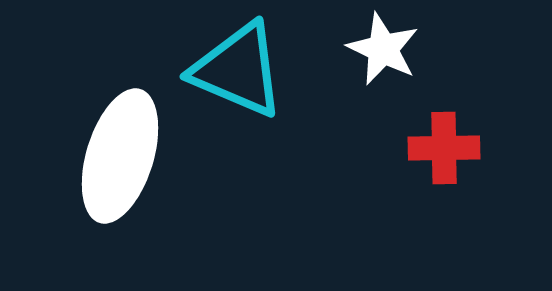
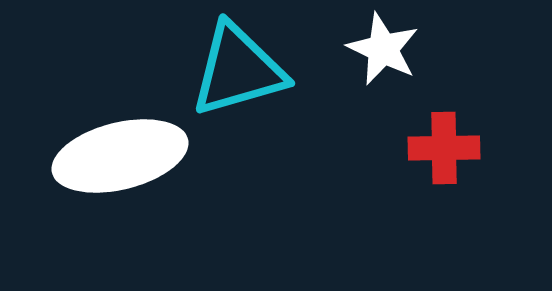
cyan triangle: rotated 39 degrees counterclockwise
white ellipse: rotated 59 degrees clockwise
